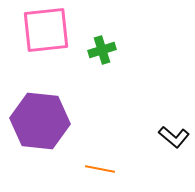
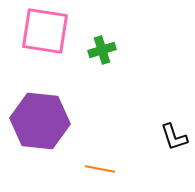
pink square: moved 1 px left, 1 px down; rotated 15 degrees clockwise
black L-shape: rotated 32 degrees clockwise
